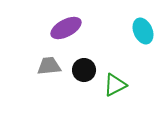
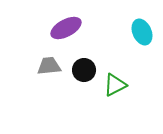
cyan ellipse: moved 1 px left, 1 px down
